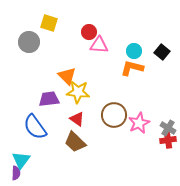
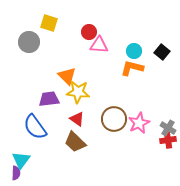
brown circle: moved 4 px down
